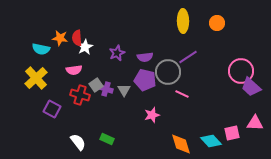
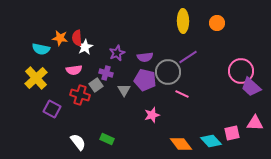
purple cross: moved 16 px up
orange diamond: rotated 20 degrees counterclockwise
